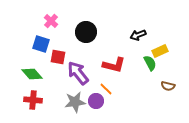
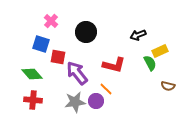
purple arrow: moved 1 px left
